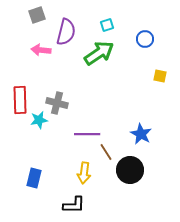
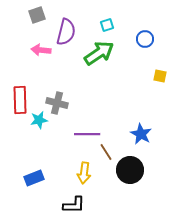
blue rectangle: rotated 54 degrees clockwise
